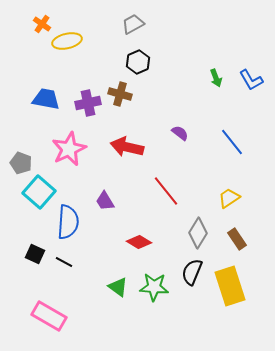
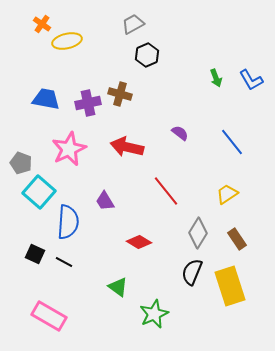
black hexagon: moved 9 px right, 7 px up
yellow trapezoid: moved 2 px left, 4 px up
green star: moved 27 px down; rotated 28 degrees counterclockwise
